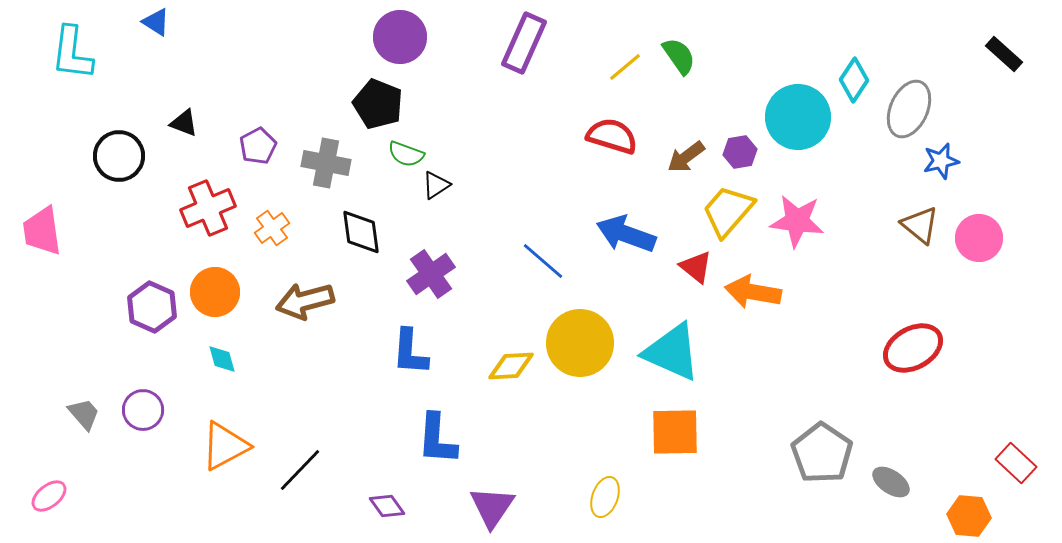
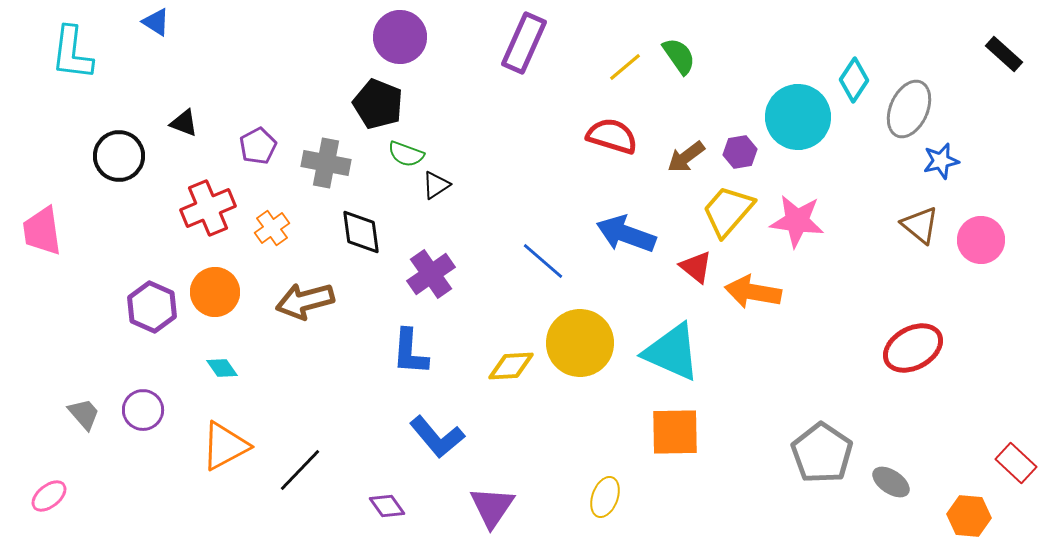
pink circle at (979, 238): moved 2 px right, 2 px down
cyan diamond at (222, 359): moved 9 px down; rotated 20 degrees counterclockwise
blue L-shape at (437, 439): moved 2 px up; rotated 44 degrees counterclockwise
